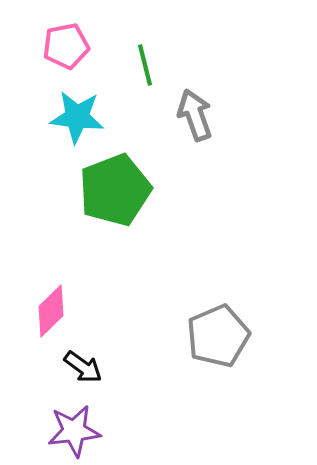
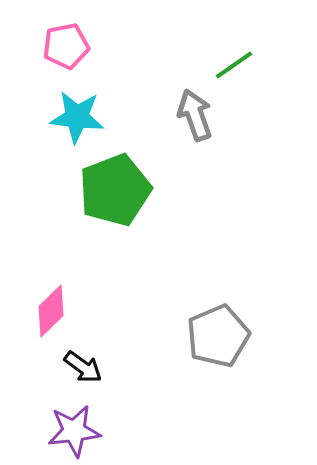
green line: moved 89 px right; rotated 69 degrees clockwise
